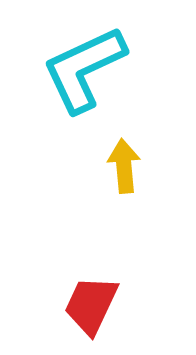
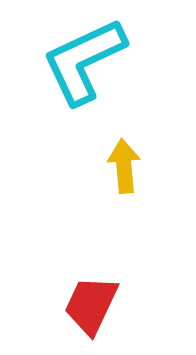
cyan L-shape: moved 8 px up
